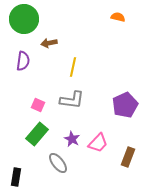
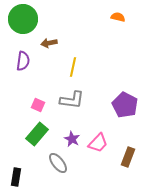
green circle: moved 1 px left
purple pentagon: rotated 20 degrees counterclockwise
